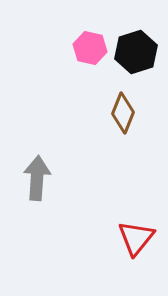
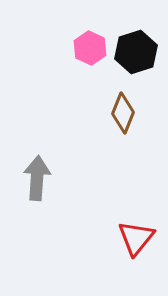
pink hexagon: rotated 12 degrees clockwise
